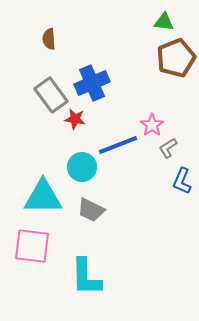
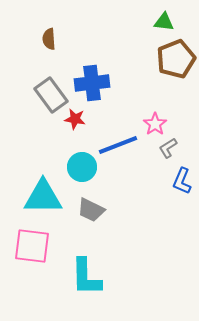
brown pentagon: moved 1 px down
blue cross: rotated 16 degrees clockwise
pink star: moved 3 px right, 1 px up
